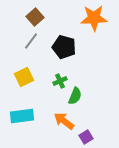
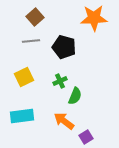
gray line: rotated 48 degrees clockwise
